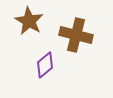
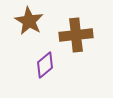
brown cross: rotated 20 degrees counterclockwise
